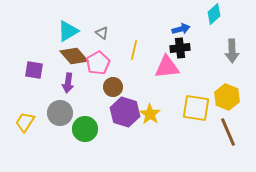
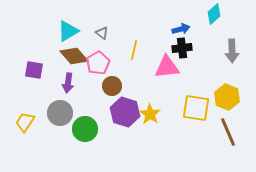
black cross: moved 2 px right
brown circle: moved 1 px left, 1 px up
